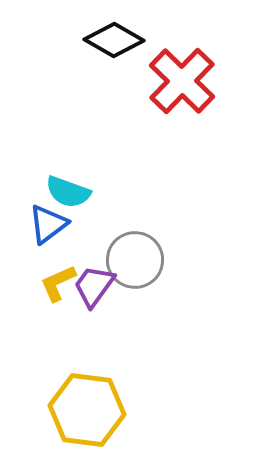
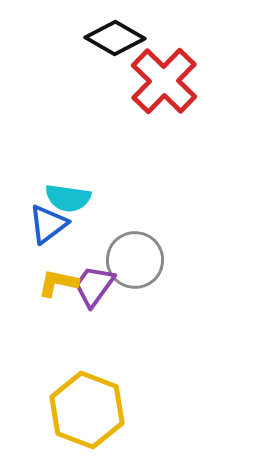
black diamond: moved 1 px right, 2 px up
red cross: moved 18 px left
cyan semicircle: moved 6 px down; rotated 12 degrees counterclockwise
yellow L-shape: rotated 36 degrees clockwise
yellow hexagon: rotated 14 degrees clockwise
